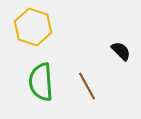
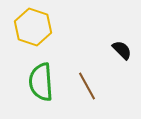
black semicircle: moved 1 px right, 1 px up
